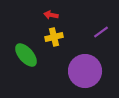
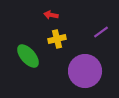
yellow cross: moved 3 px right, 2 px down
green ellipse: moved 2 px right, 1 px down
